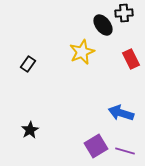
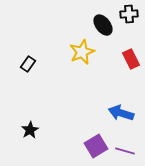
black cross: moved 5 px right, 1 px down
